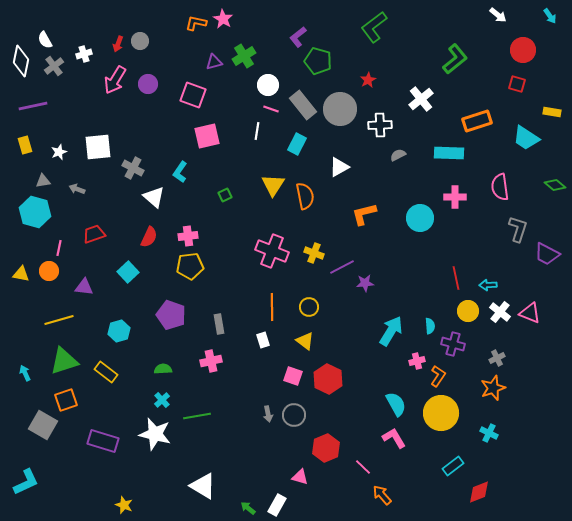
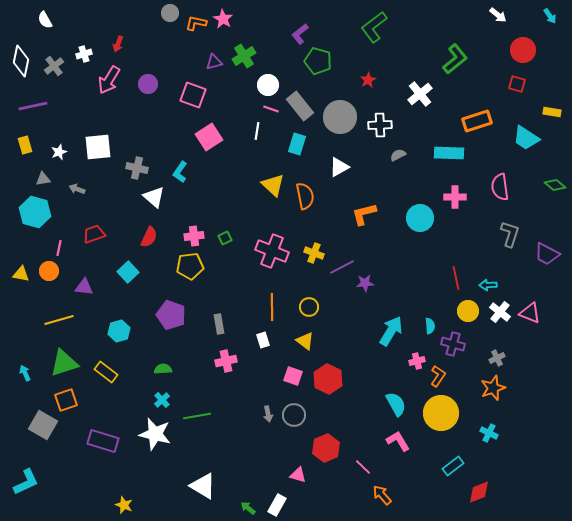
purple L-shape at (298, 37): moved 2 px right, 3 px up
white semicircle at (45, 40): moved 20 px up
gray circle at (140, 41): moved 30 px right, 28 px up
pink arrow at (115, 80): moved 6 px left
white cross at (421, 99): moved 1 px left, 5 px up
gray rectangle at (303, 105): moved 3 px left, 1 px down
gray circle at (340, 109): moved 8 px down
pink square at (207, 136): moved 2 px right, 1 px down; rotated 20 degrees counterclockwise
cyan rectangle at (297, 144): rotated 10 degrees counterclockwise
gray cross at (133, 168): moved 4 px right; rotated 15 degrees counterclockwise
gray triangle at (43, 181): moved 2 px up
yellow triangle at (273, 185): rotated 20 degrees counterclockwise
green square at (225, 195): moved 43 px down
gray L-shape at (518, 229): moved 8 px left, 5 px down
pink cross at (188, 236): moved 6 px right
green triangle at (64, 361): moved 2 px down
pink cross at (211, 361): moved 15 px right
pink L-shape at (394, 438): moved 4 px right, 3 px down
pink triangle at (300, 477): moved 2 px left, 2 px up
